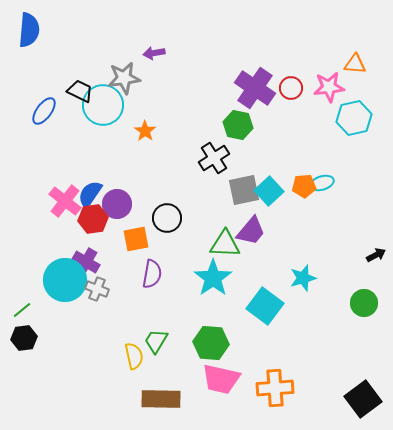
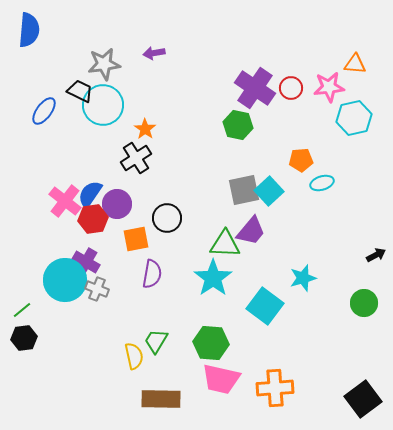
gray star at (124, 78): moved 20 px left, 14 px up
orange star at (145, 131): moved 2 px up
black cross at (214, 158): moved 78 px left
orange pentagon at (304, 186): moved 3 px left, 26 px up
